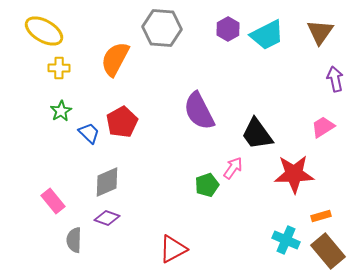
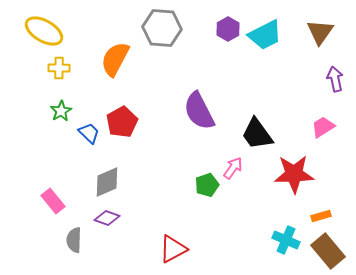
cyan trapezoid: moved 2 px left
